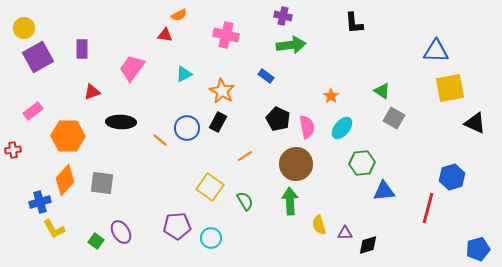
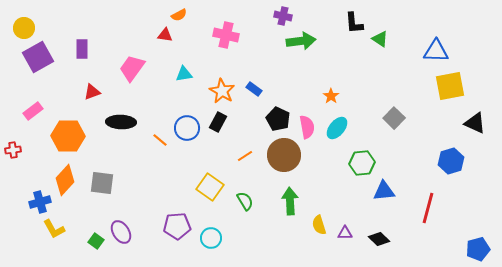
green arrow at (291, 45): moved 10 px right, 4 px up
cyan triangle at (184, 74): rotated 18 degrees clockwise
blue rectangle at (266, 76): moved 12 px left, 13 px down
yellow square at (450, 88): moved 2 px up
green triangle at (382, 91): moved 2 px left, 52 px up
gray square at (394, 118): rotated 15 degrees clockwise
cyan ellipse at (342, 128): moved 5 px left
brown circle at (296, 164): moved 12 px left, 9 px up
blue hexagon at (452, 177): moved 1 px left, 16 px up
black diamond at (368, 245): moved 11 px right, 6 px up; rotated 60 degrees clockwise
